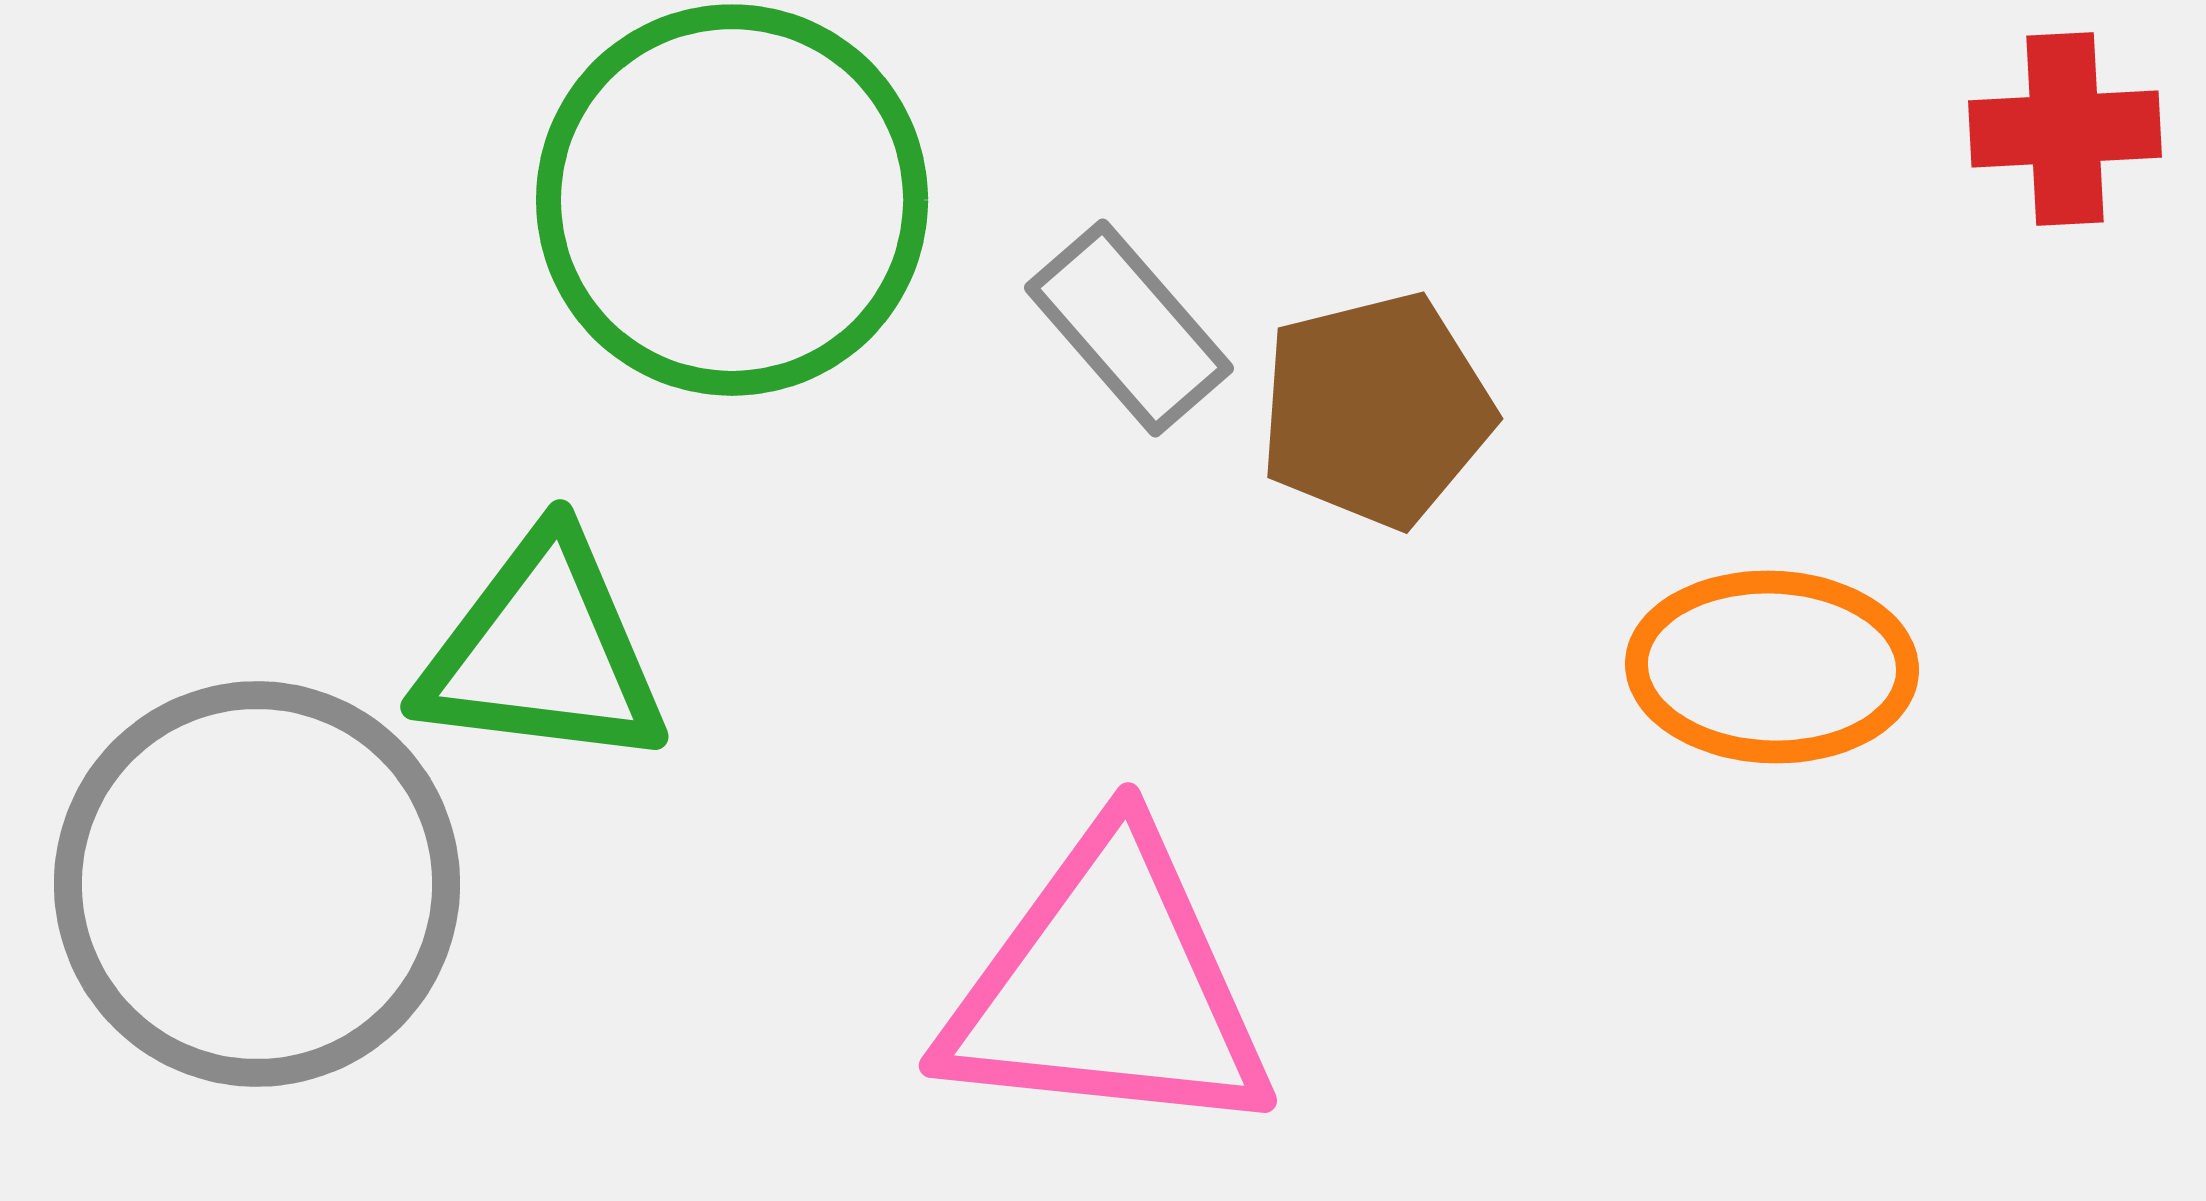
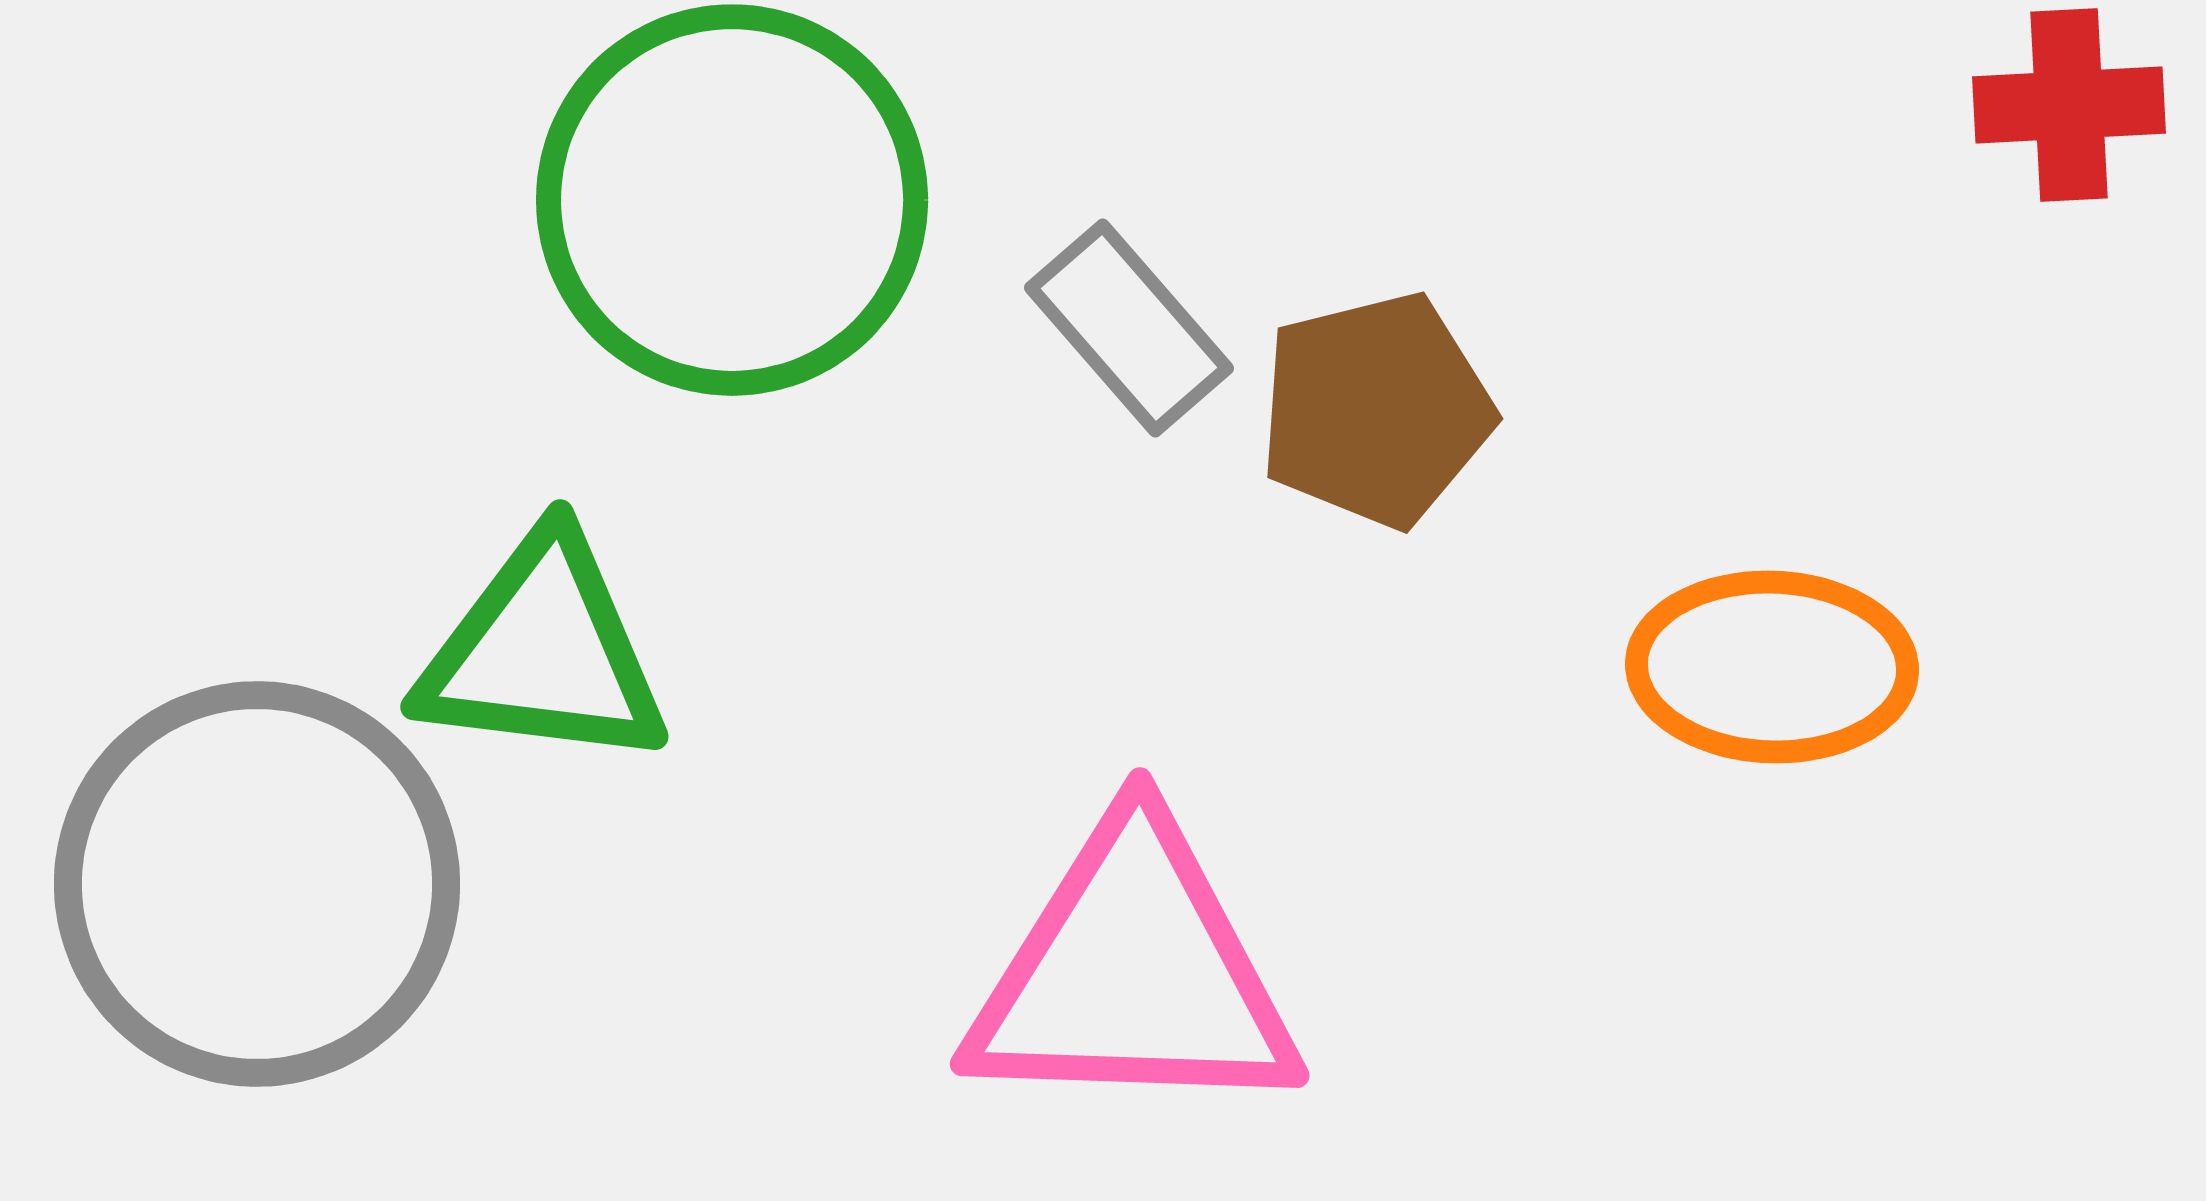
red cross: moved 4 px right, 24 px up
pink triangle: moved 25 px right, 14 px up; rotated 4 degrees counterclockwise
